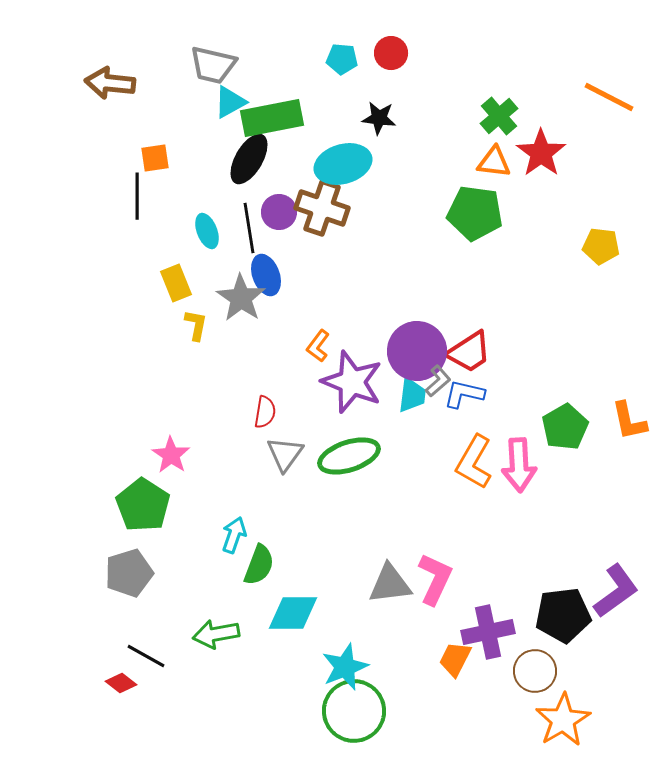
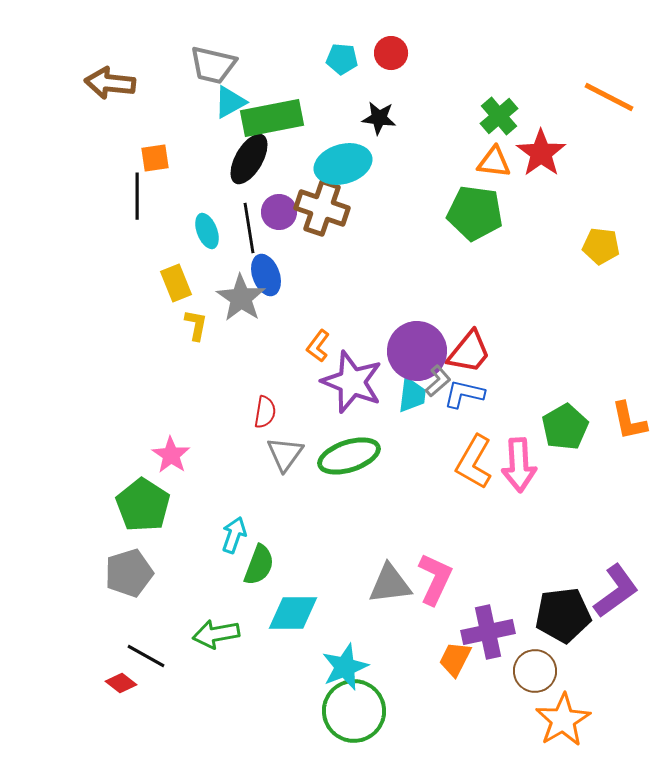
red trapezoid at (469, 352): rotated 18 degrees counterclockwise
